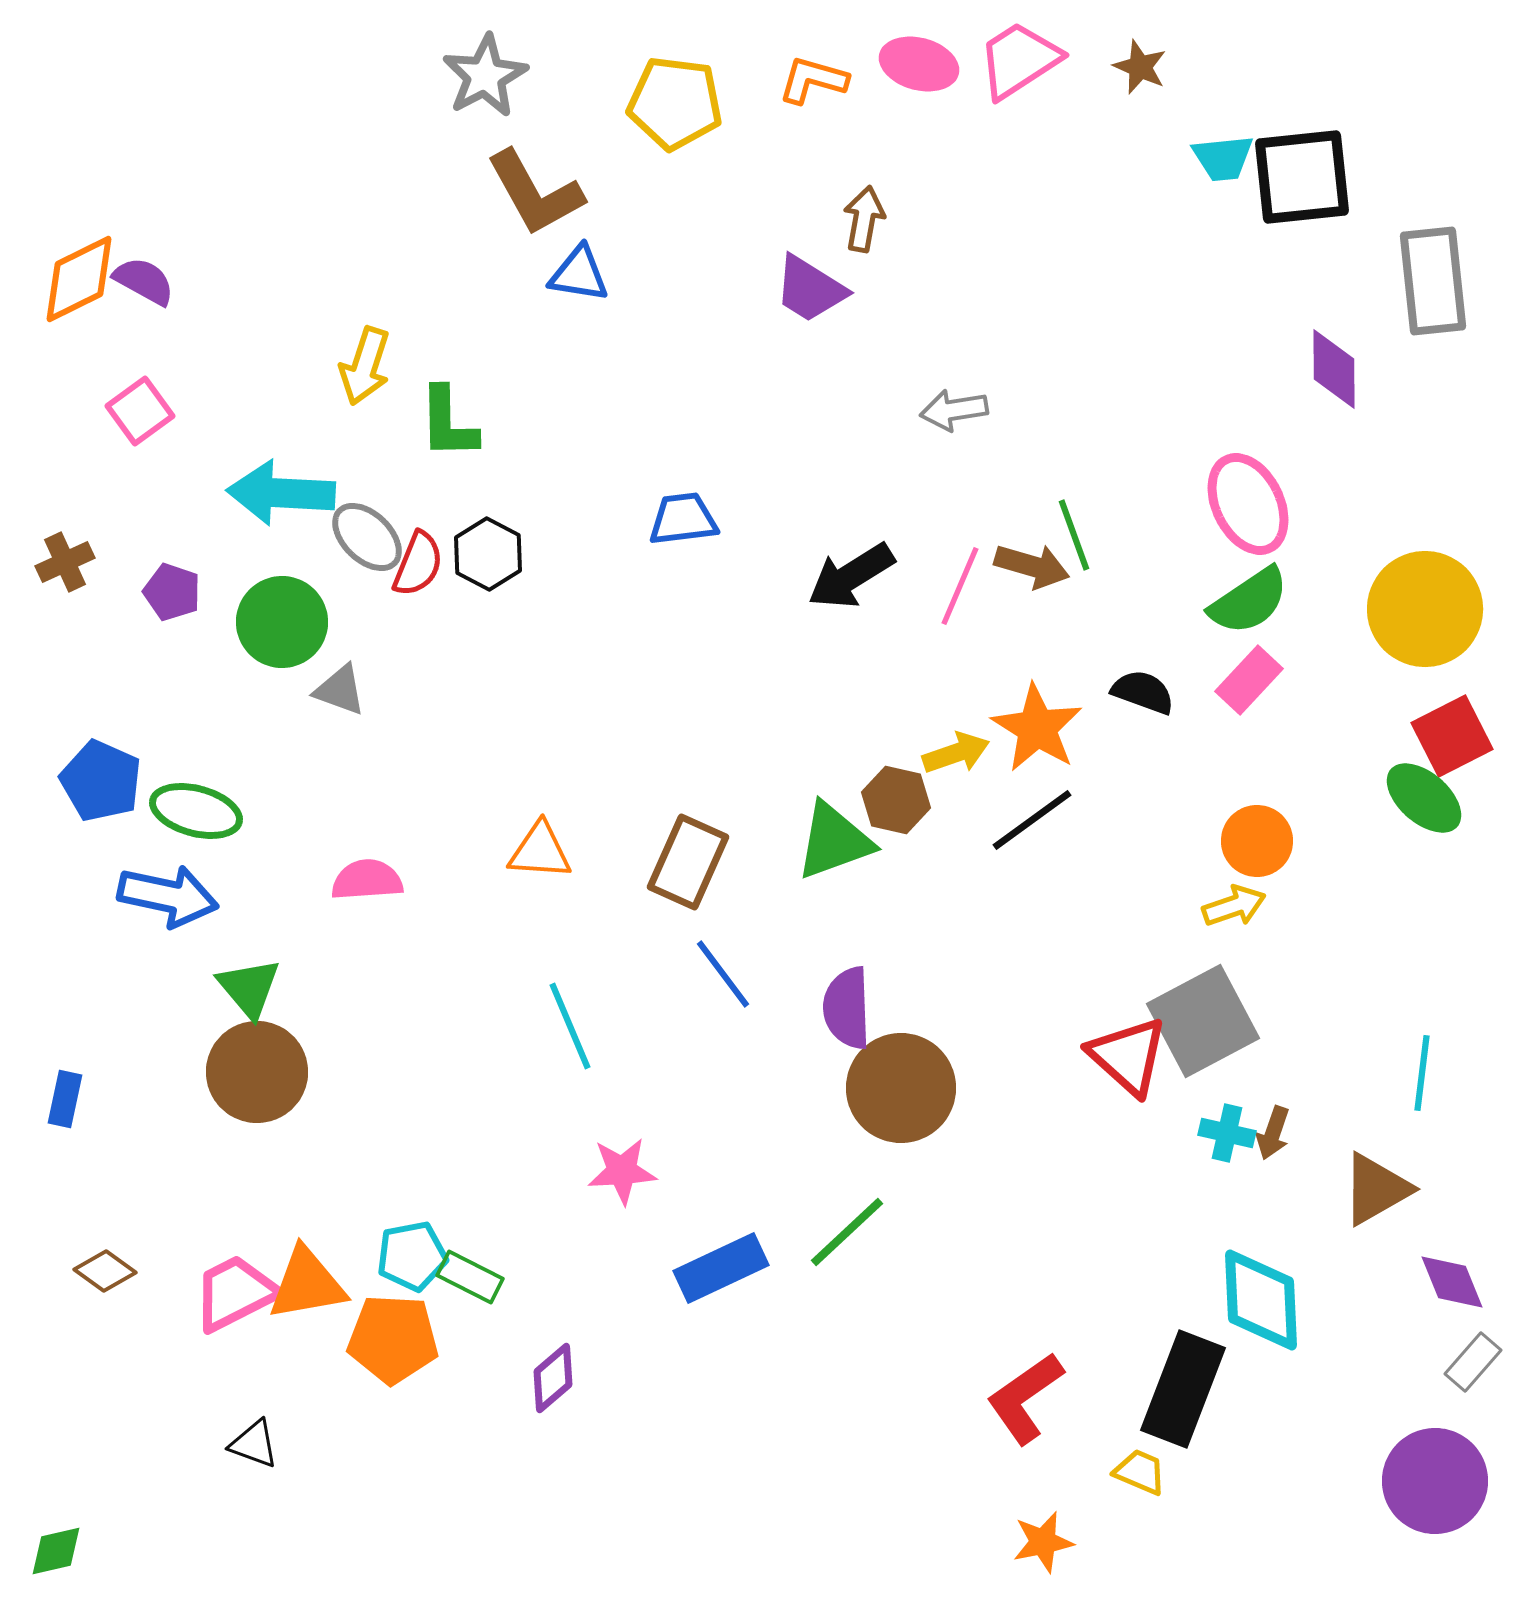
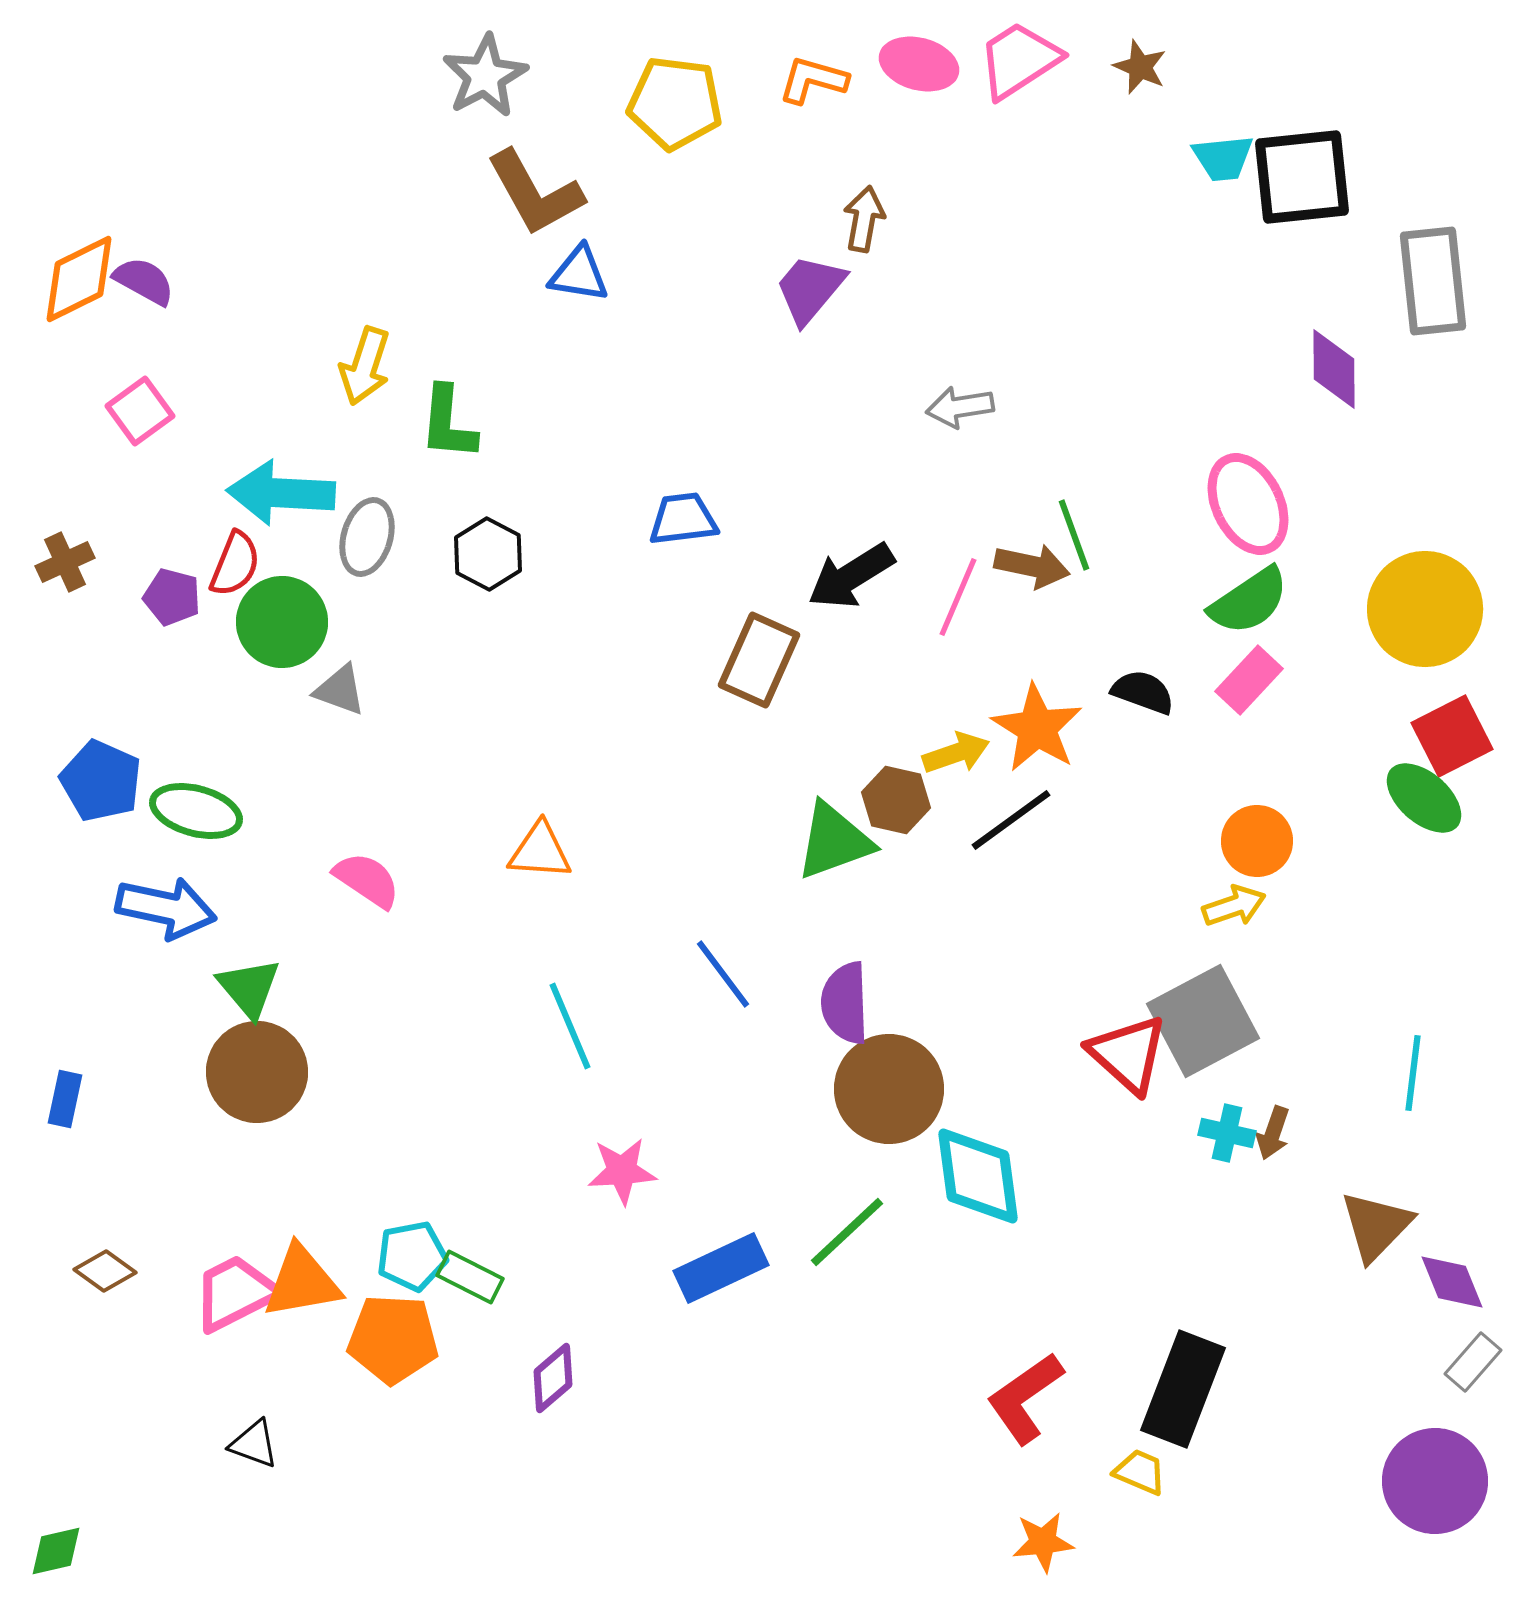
purple trapezoid at (810, 289): rotated 98 degrees clockwise
gray arrow at (954, 410): moved 6 px right, 3 px up
green L-shape at (448, 423): rotated 6 degrees clockwise
gray ellipse at (367, 537): rotated 62 degrees clockwise
red semicircle at (418, 564): moved 183 px left
brown arrow at (1032, 566): rotated 4 degrees counterclockwise
pink line at (960, 586): moved 2 px left, 11 px down
purple pentagon at (172, 592): moved 5 px down; rotated 4 degrees counterclockwise
black line at (1032, 820): moved 21 px left
brown rectangle at (688, 862): moved 71 px right, 202 px up
pink semicircle at (367, 880): rotated 38 degrees clockwise
blue arrow at (168, 896): moved 2 px left, 12 px down
purple semicircle at (847, 1008): moved 2 px left, 5 px up
red triangle at (1128, 1056): moved 2 px up
cyan line at (1422, 1073): moved 9 px left
brown circle at (901, 1088): moved 12 px left, 1 px down
brown triangle at (1376, 1189): moved 37 px down; rotated 16 degrees counterclockwise
orange triangle at (307, 1284): moved 5 px left, 2 px up
cyan diamond at (1261, 1300): moved 283 px left, 124 px up; rotated 5 degrees counterclockwise
orange star at (1043, 1542): rotated 6 degrees clockwise
